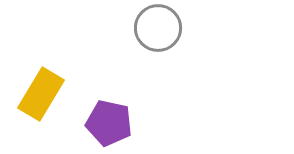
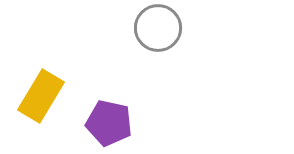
yellow rectangle: moved 2 px down
